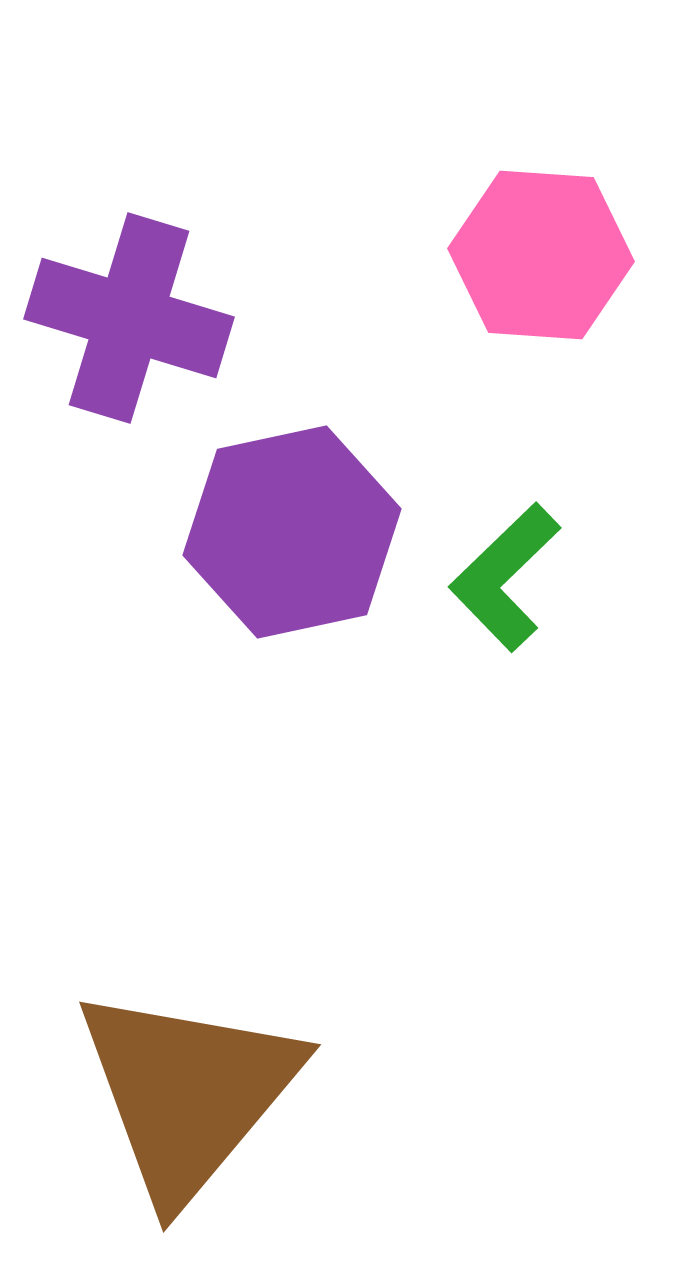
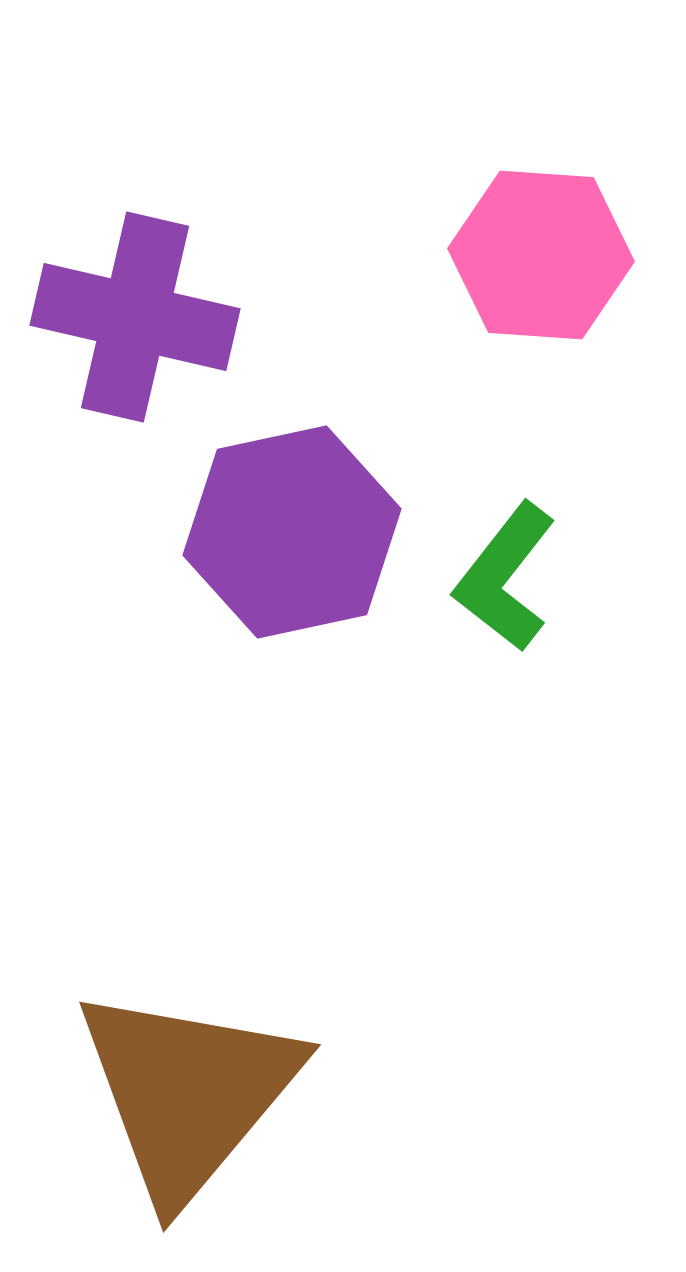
purple cross: moved 6 px right, 1 px up; rotated 4 degrees counterclockwise
green L-shape: rotated 8 degrees counterclockwise
